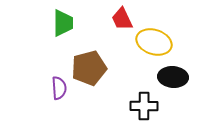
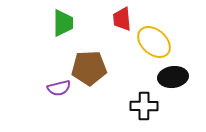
red trapezoid: rotated 20 degrees clockwise
yellow ellipse: rotated 24 degrees clockwise
brown pentagon: rotated 12 degrees clockwise
black ellipse: rotated 12 degrees counterclockwise
purple semicircle: rotated 80 degrees clockwise
